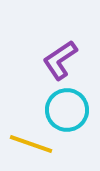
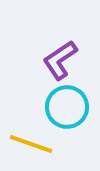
cyan circle: moved 3 px up
